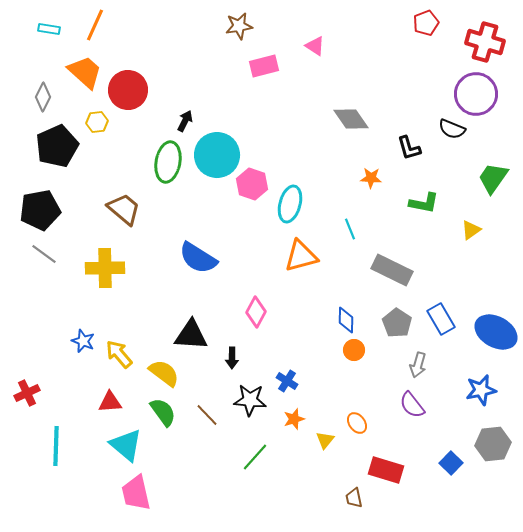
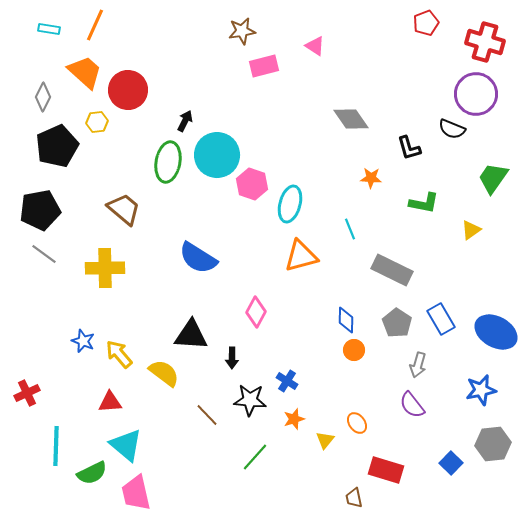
brown star at (239, 26): moved 3 px right, 5 px down
green semicircle at (163, 412): moved 71 px left, 61 px down; rotated 100 degrees clockwise
